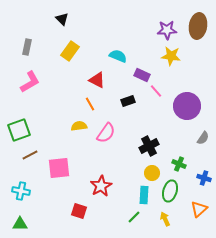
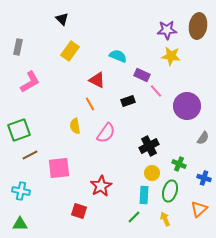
gray rectangle: moved 9 px left
yellow semicircle: moved 4 px left; rotated 91 degrees counterclockwise
